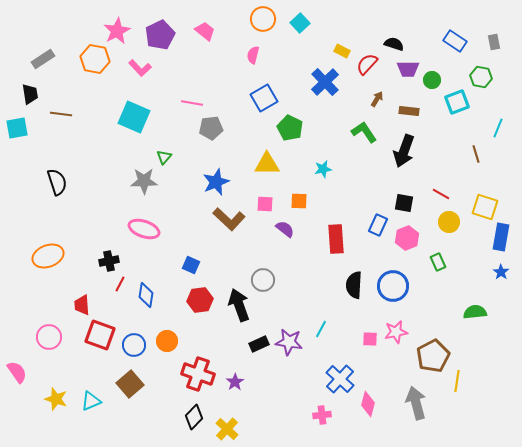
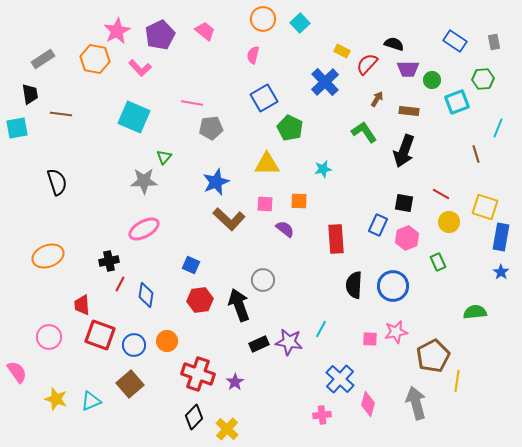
green hexagon at (481, 77): moved 2 px right, 2 px down; rotated 15 degrees counterclockwise
pink ellipse at (144, 229): rotated 48 degrees counterclockwise
